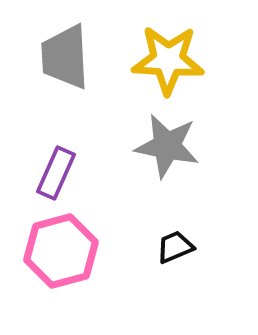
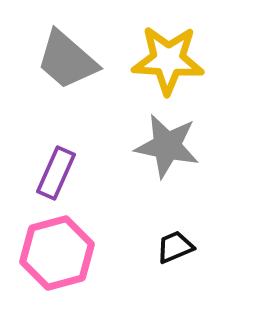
gray trapezoid: moved 2 px right, 3 px down; rotated 46 degrees counterclockwise
pink hexagon: moved 4 px left, 2 px down
